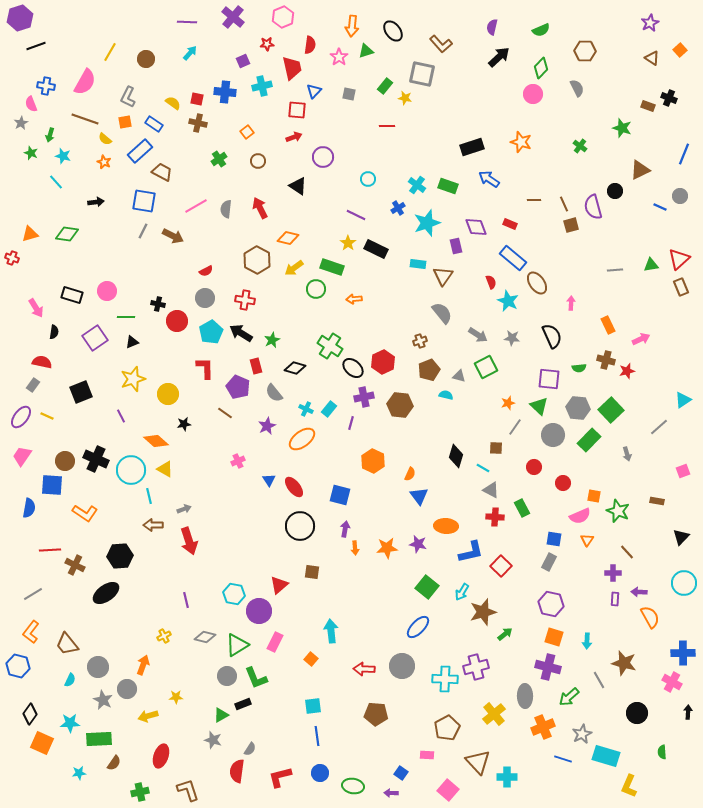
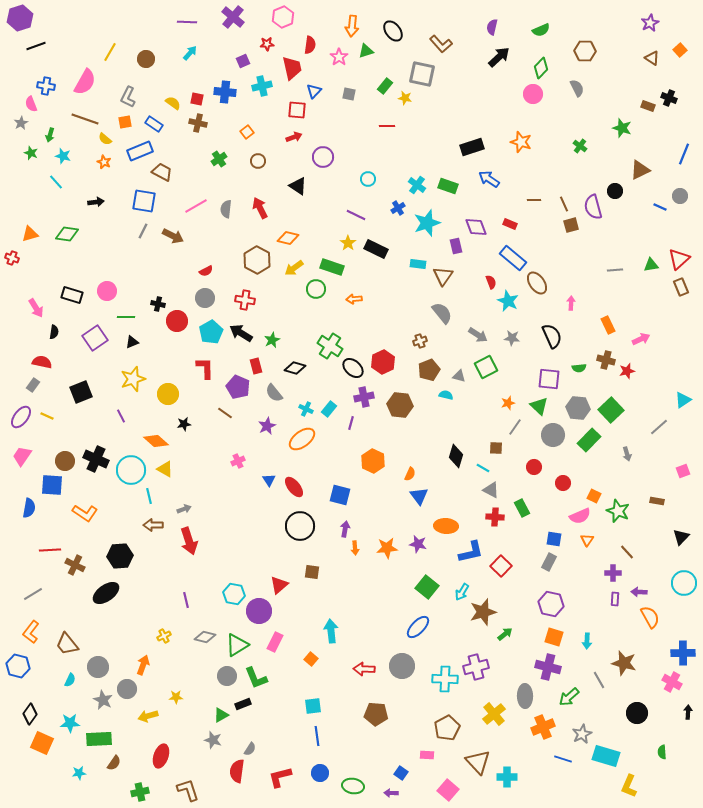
blue rectangle at (140, 151): rotated 20 degrees clockwise
orange square at (594, 496): rotated 16 degrees clockwise
